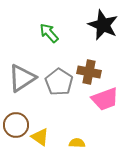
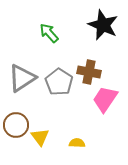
pink trapezoid: rotated 144 degrees clockwise
yellow triangle: rotated 18 degrees clockwise
